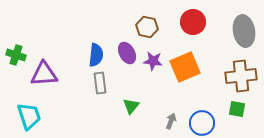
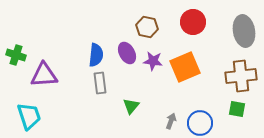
purple triangle: moved 1 px down
blue circle: moved 2 px left
